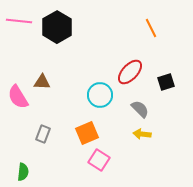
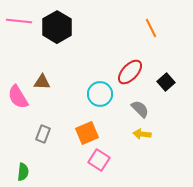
black square: rotated 24 degrees counterclockwise
cyan circle: moved 1 px up
